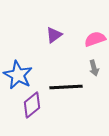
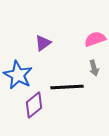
purple triangle: moved 11 px left, 8 px down
black line: moved 1 px right
purple diamond: moved 2 px right
